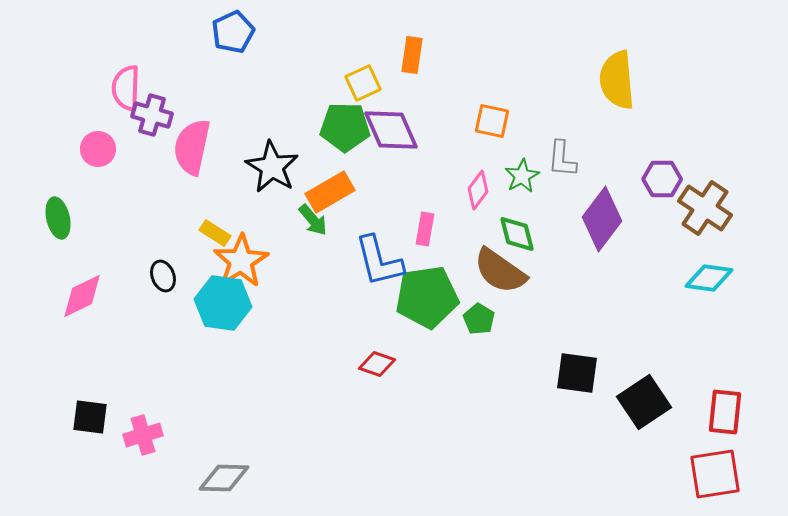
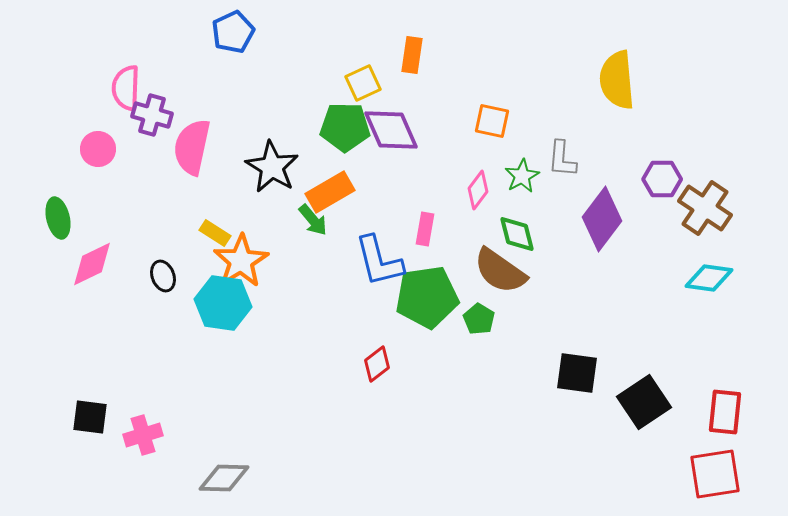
pink diamond at (82, 296): moved 10 px right, 32 px up
red diamond at (377, 364): rotated 57 degrees counterclockwise
